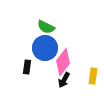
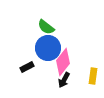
green semicircle: rotated 12 degrees clockwise
blue circle: moved 3 px right
black rectangle: rotated 56 degrees clockwise
